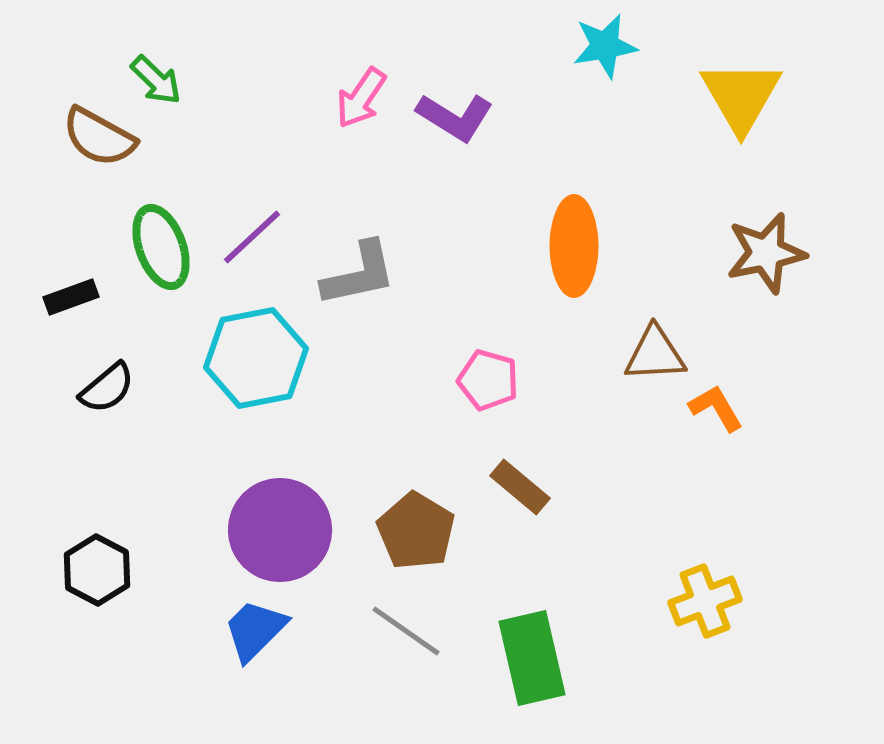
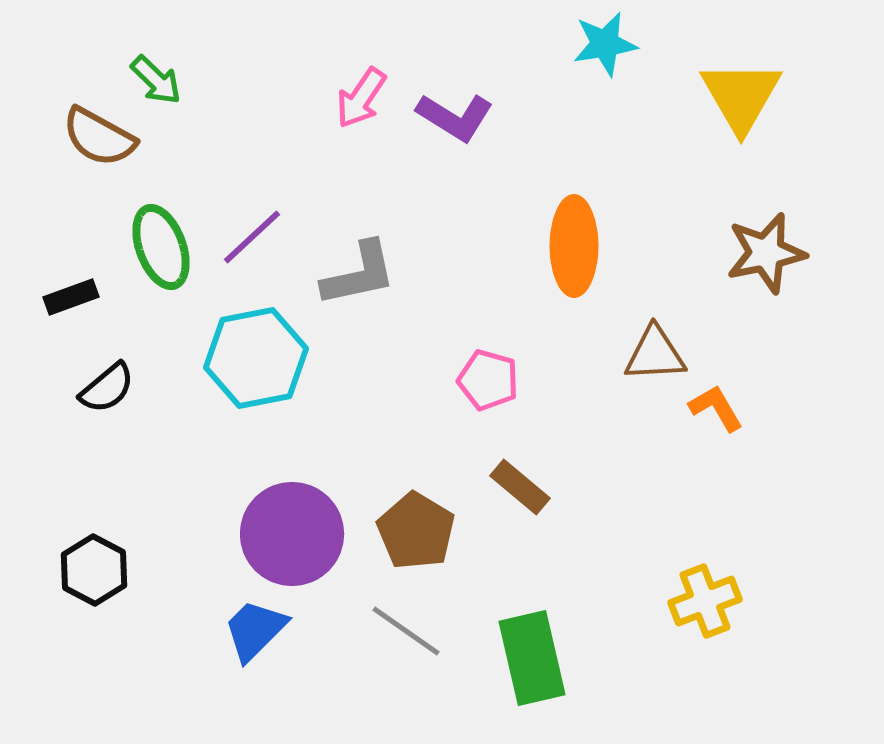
cyan star: moved 2 px up
purple circle: moved 12 px right, 4 px down
black hexagon: moved 3 px left
